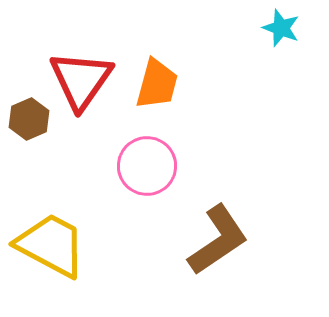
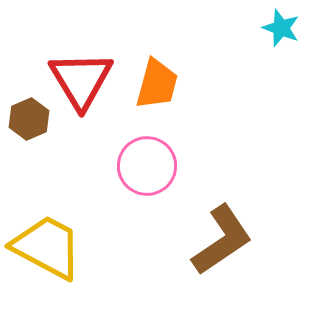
red triangle: rotated 6 degrees counterclockwise
brown L-shape: moved 4 px right
yellow trapezoid: moved 4 px left, 2 px down
